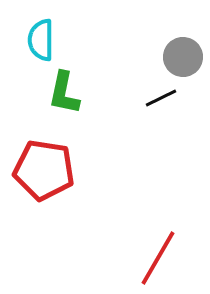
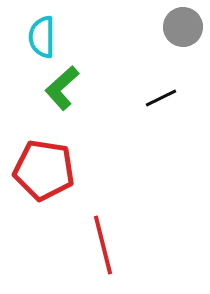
cyan semicircle: moved 1 px right, 3 px up
gray circle: moved 30 px up
green L-shape: moved 2 px left, 5 px up; rotated 36 degrees clockwise
red line: moved 55 px left, 13 px up; rotated 44 degrees counterclockwise
